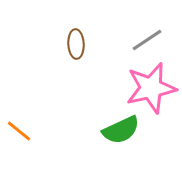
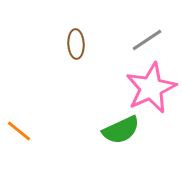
pink star: rotated 12 degrees counterclockwise
